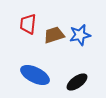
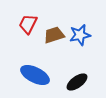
red trapezoid: rotated 20 degrees clockwise
